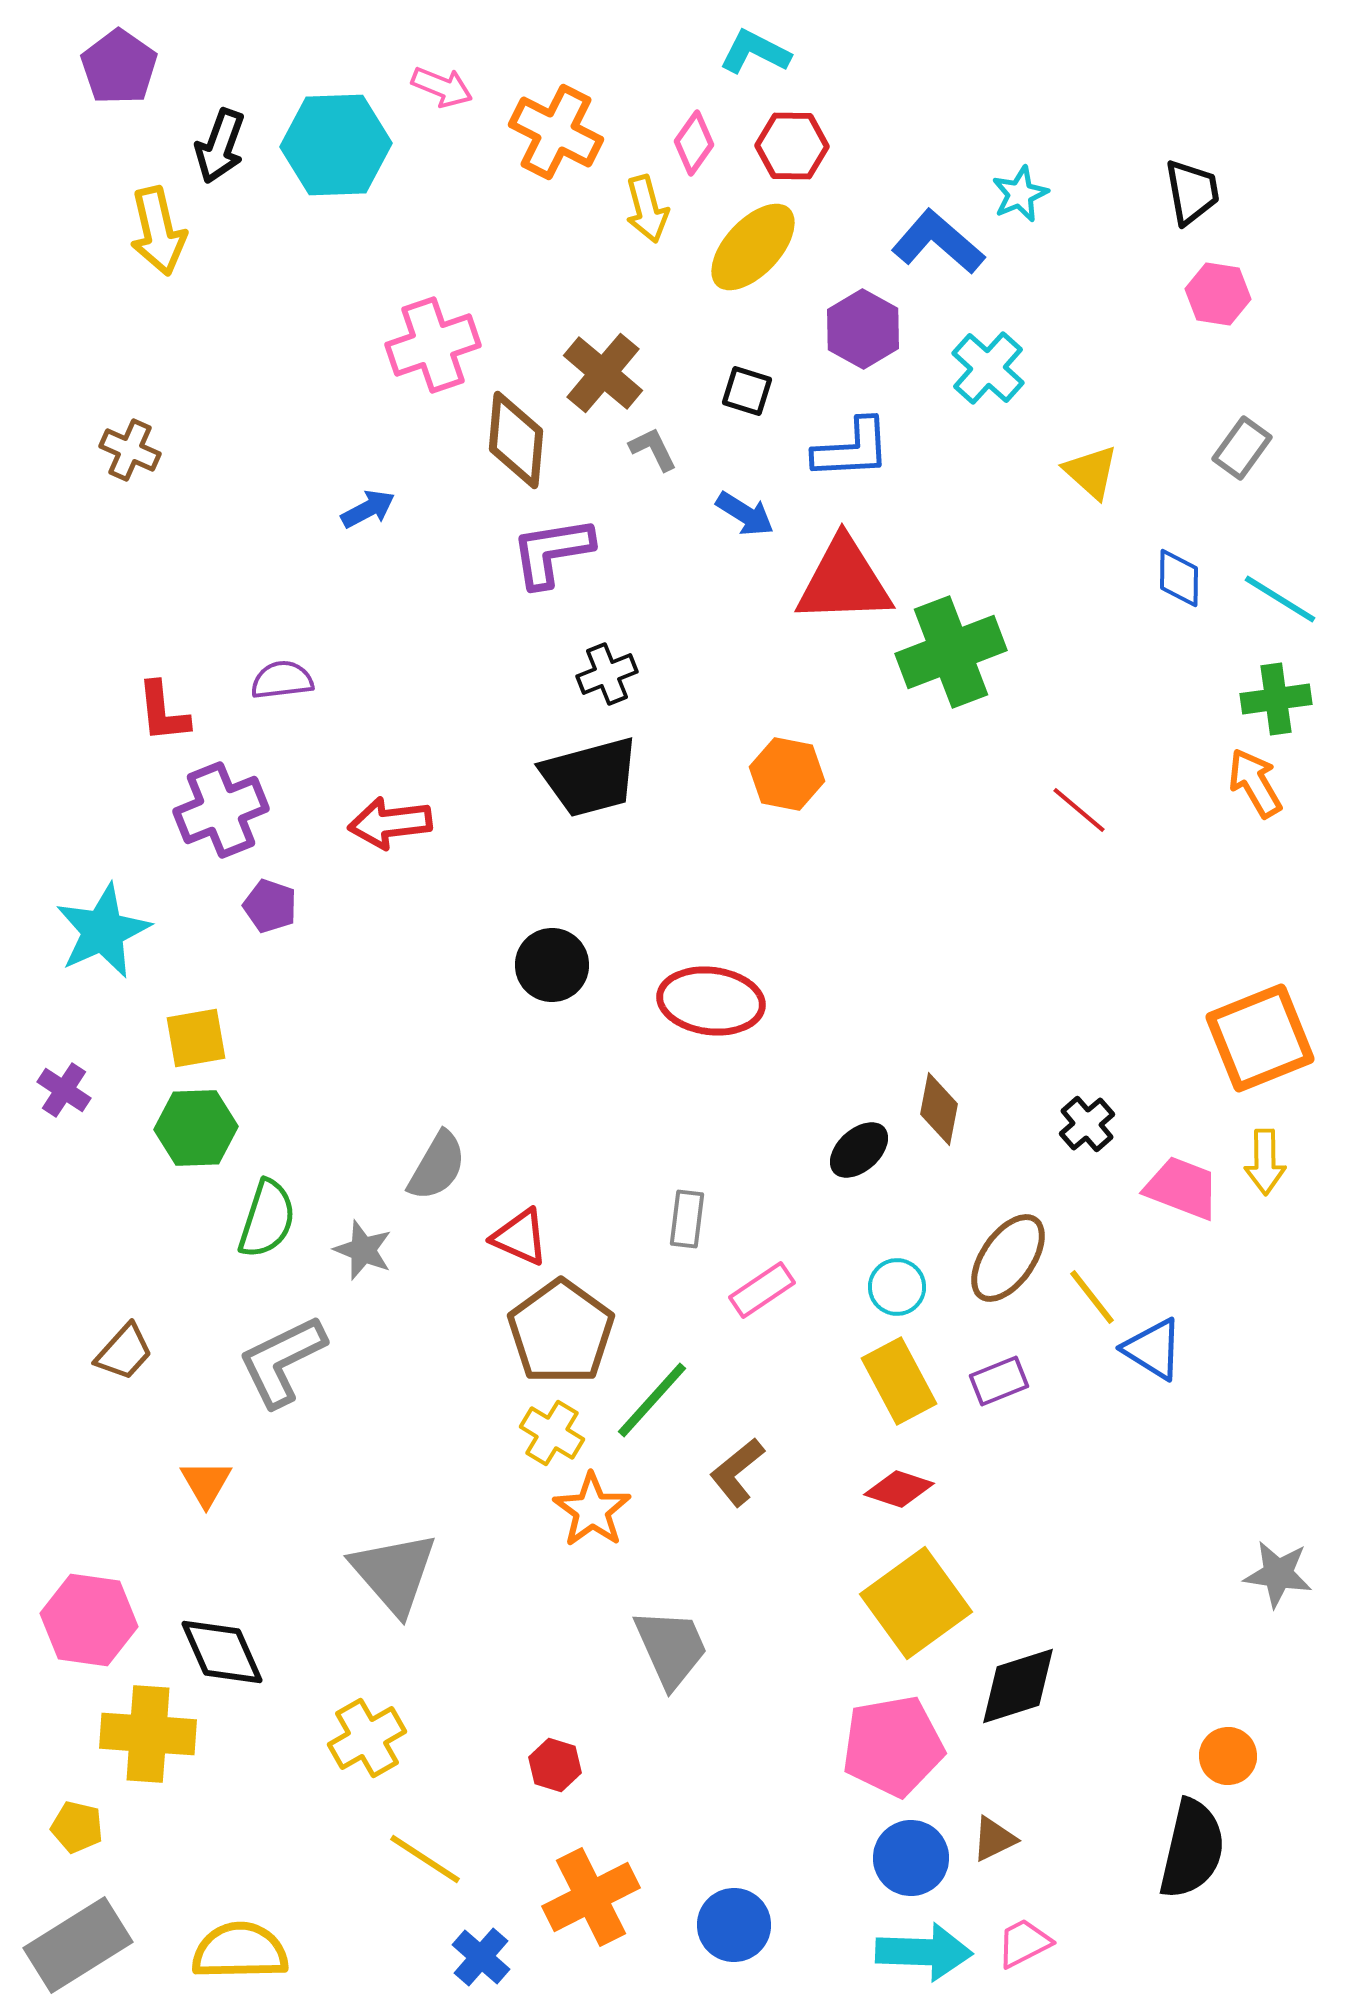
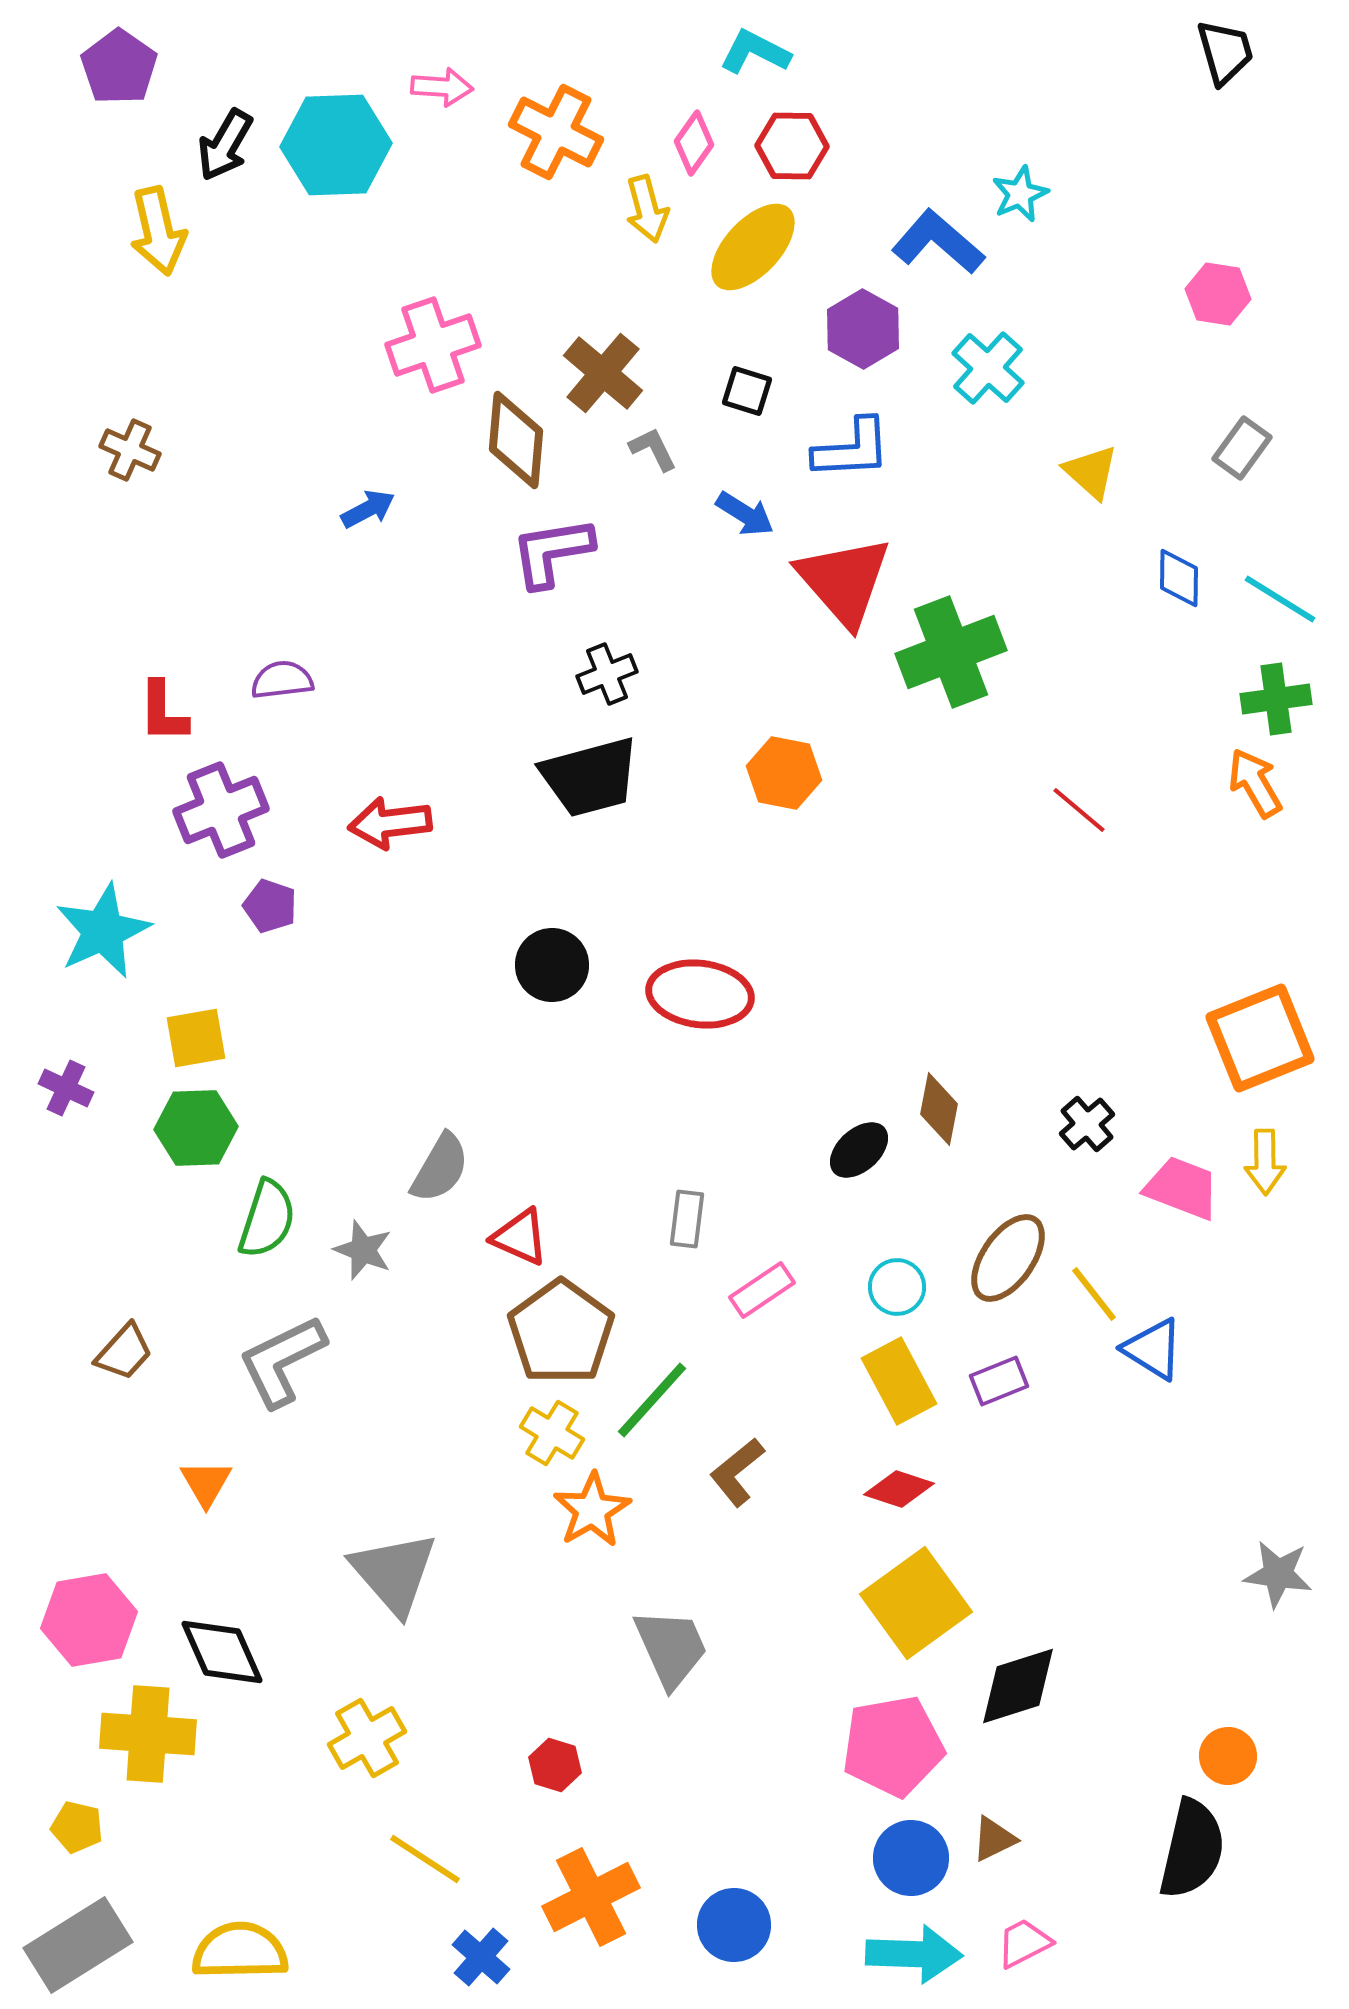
pink arrow at (442, 87): rotated 18 degrees counterclockwise
black arrow at (220, 146): moved 5 px right, 1 px up; rotated 10 degrees clockwise
black trapezoid at (1192, 192): moved 33 px right, 140 px up; rotated 6 degrees counterclockwise
red triangle at (844, 581): rotated 51 degrees clockwise
red L-shape at (163, 712): rotated 6 degrees clockwise
orange hexagon at (787, 774): moved 3 px left, 1 px up
red ellipse at (711, 1001): moved 11 px left, 7 px up
purple cross at (64, 1090): moved 2 px right, 2 px up; rotated 8 degrees counterclockwise
gray semicircle at (437, 1166): moved 3 px right, 2 px down
yellow line at (1092, 1297): moved 2 px right, 3 px up
orange star at (592, 1510): rotated 6 degrees clockwise
pink hexagon at (89, 1620): rotated 18 degrees counterclockwise
cyan arrow at (924, 1952): moved 10 px left, 2 px down
